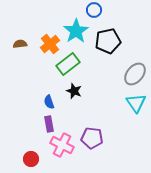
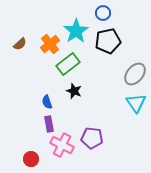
blue circle: moved 9 px right, 3 px down
brown semicircle: rotated 144 degrees clockwise
blue semicircle: moved 2 px left
